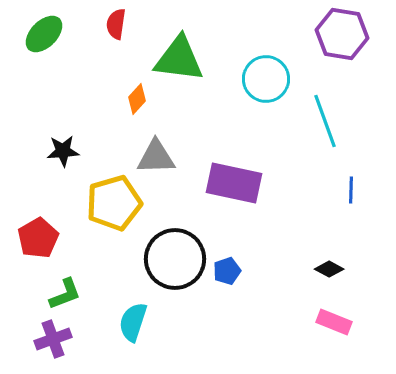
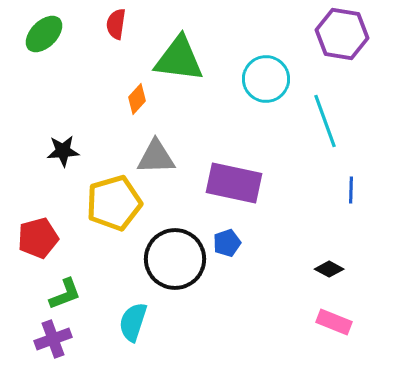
red pentagon: rotated 15 degrees clockwise
blue pentagon: moved 28 px up
